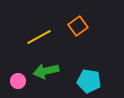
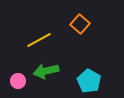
orange square: moved 2 px right, 2 px up; rotated 12 degrees counterclockwise
yellow line: moved 3 px down
cyan pentagon: rotated 20 degrees clockwise
